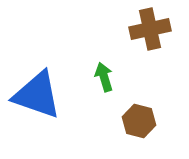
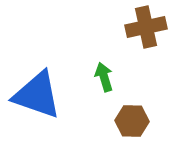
brown cross: moved 4 px left, 2 px up
brown hexagon: moved 7 px left; rotated 12 degrees counterclockwise
